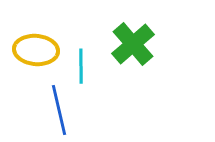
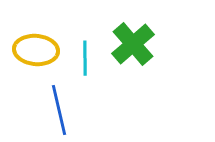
cyan line: moved 4 px right, 8 px up
